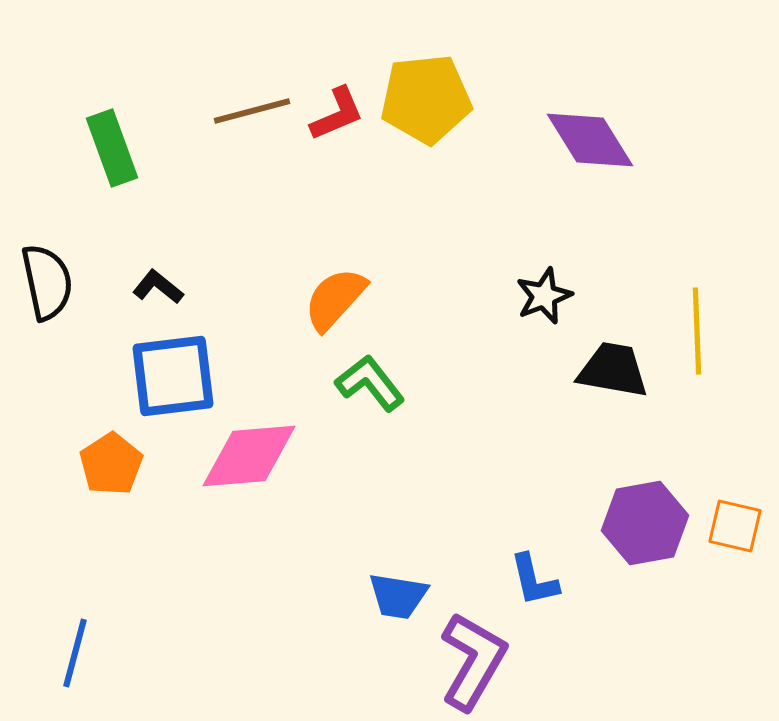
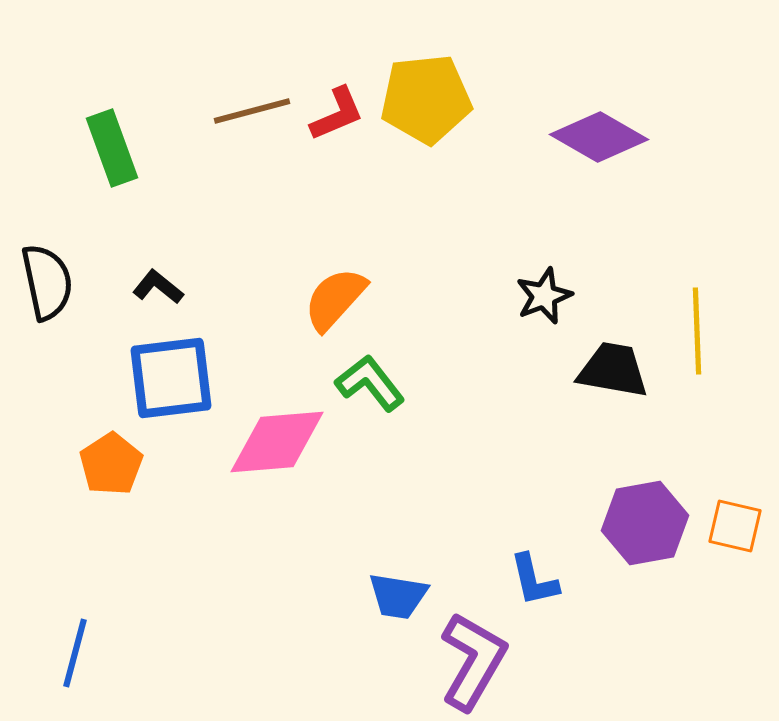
purple diamond: moved 9 px right, 3 px up; rotated 28 degrees counterclockwise
blue square: moved 2 px left, 2 px down
pink diamond: moved 28 px right, 14 px up
